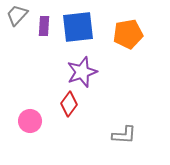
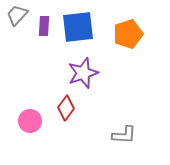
orange pentagon: rotated 8 degrees counterclockwise
purple star: moved 1 px right, 1 px down
red diamond: moved 3 px left, 4 px down
